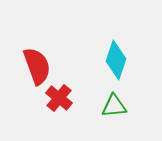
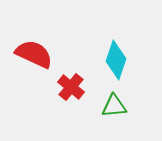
red semicircle: moved 3 px left, 12 px up; rotated 45 degrees counterclockwise
red cross: moved 12 px right, 11 px up
